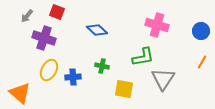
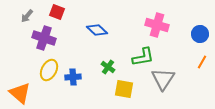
blue circle: moved 1 px left, 3 px down
green cross: moved 6 px right, 1 px down; rotated 24 degrees clockwise
